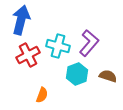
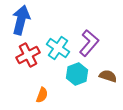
cyan cross: moved 2 px down; rotated 20 degrees clockwise
